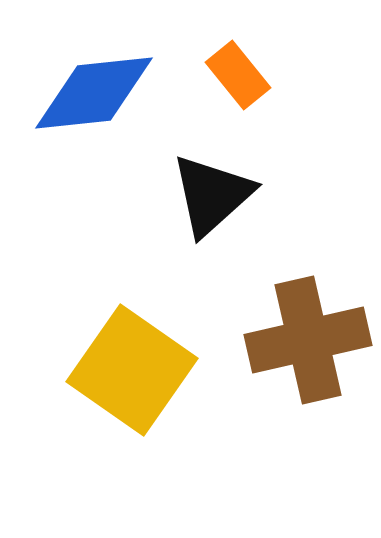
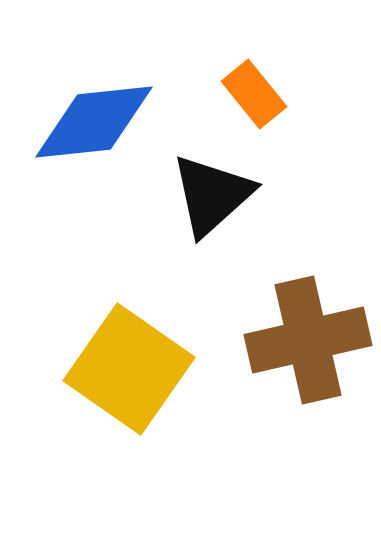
orange rectangle: moved 16 px right, 19 px down
blue diamond: moved 29 px down
yellow square: moved 3 px left, 1 px up
